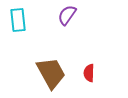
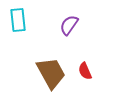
purple semicircle: moved 2 px right, 10 px down
red semicircle: moved 4 px left, 2 px up; rotated 24 degrees counterclockwise
